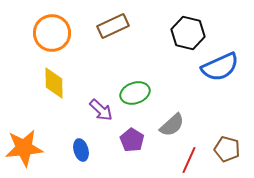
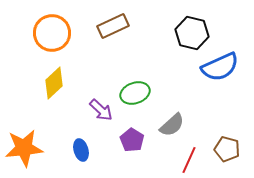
black hexagon: moved 4 px right
yellow diamond: rotated 48 degrees clockwise
